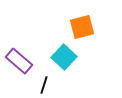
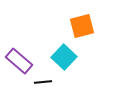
orange square: moved 1 px up
black line: moved 1 px left, 3 px up; rotated 66 degrees clockwise
